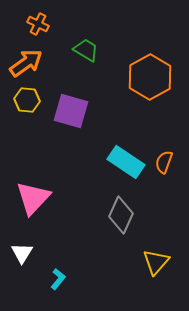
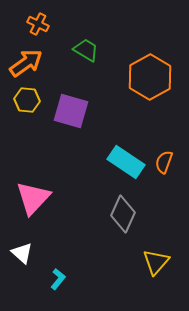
gray diamond: moved 2 px right, 1 px up
white triangle: rotated 20 degrees counterclockwise
